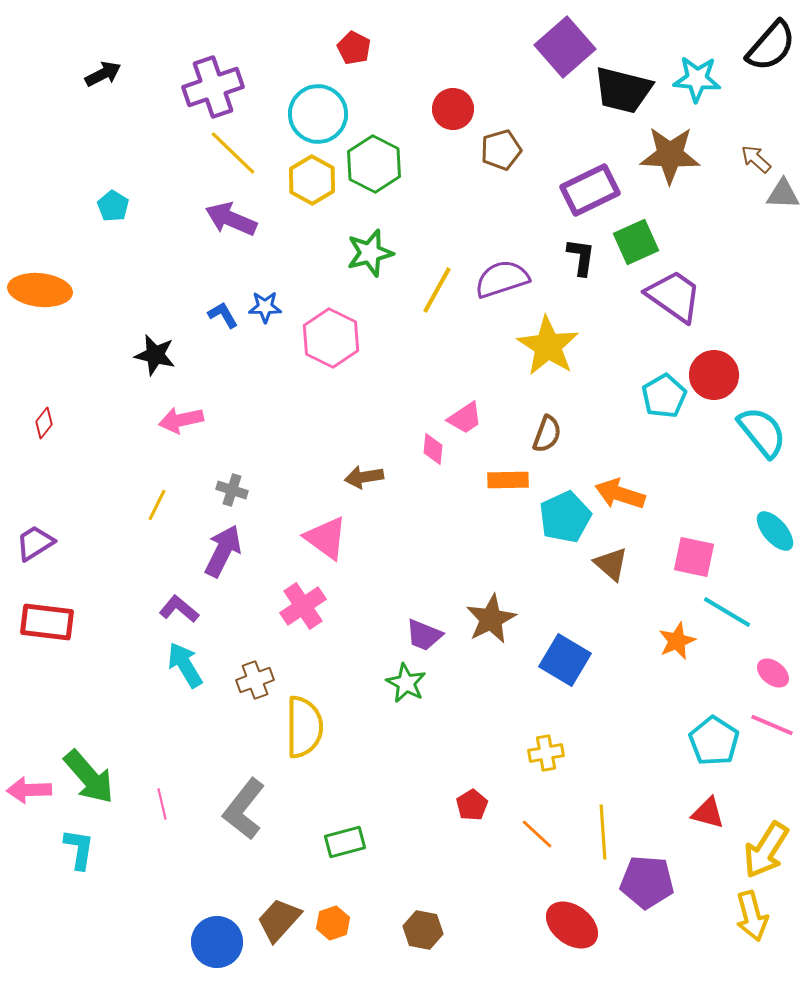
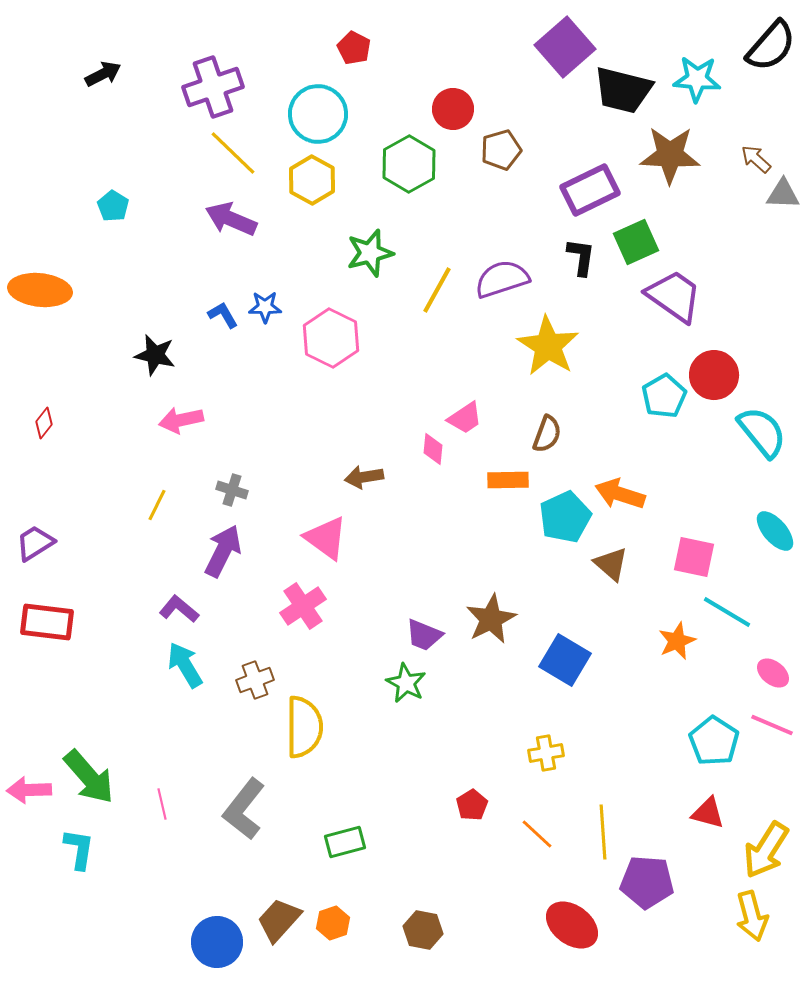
green hexagon at (374, 164): moved 35 px right; rotated 4 degrees clockwise
